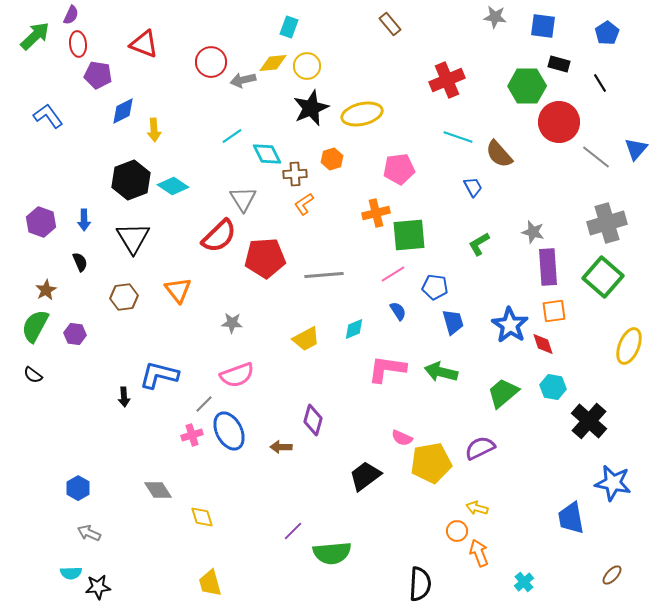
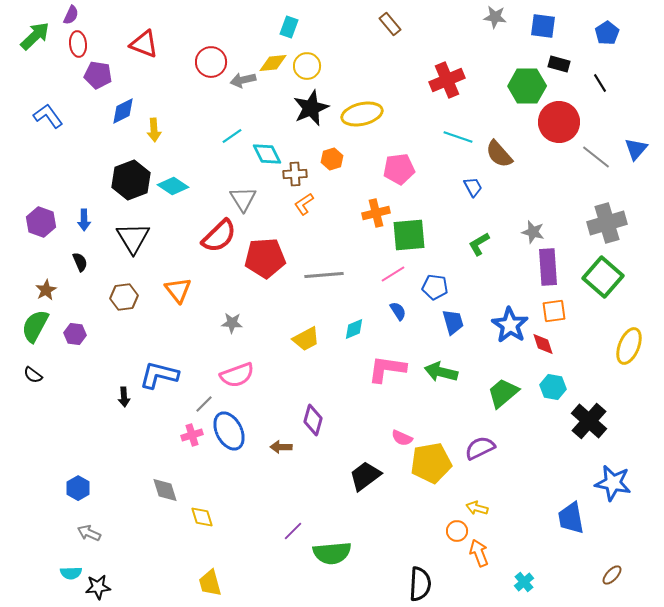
gray diamond at (158, 490): moved 7 px right; rotated 16 degrees clockwise
